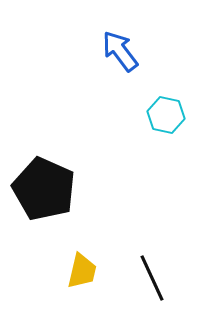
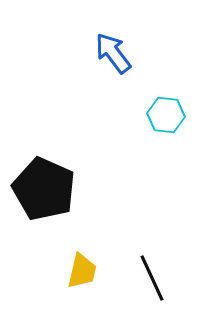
blue arrow: moved 7 px left, 2 px down
cyan hexagon: rotated 6 degrees counterclockwise
